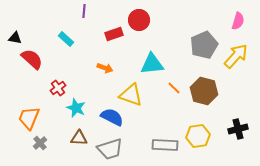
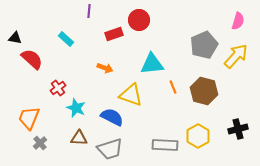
purple line: moved 5 px right
orange line: moved 1 px left, 1 px up; rotated 24 degrees clockwise
yellow hexagon: rotated 20 degrees counterclockwise
